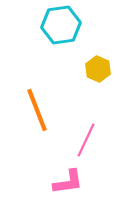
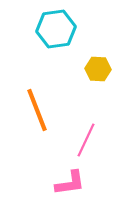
cyan hexagon: moved 5 px left, 4 px down
yellow hexagon: rotated 20 degrees counterclockwise
pink L-shape: moved 2 px right, 1 px down
